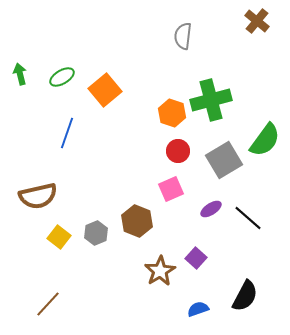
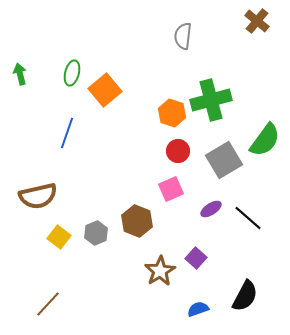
green ellipse: moved 10 px right, 4 px up; rotated 45 degrees counterclockwise
